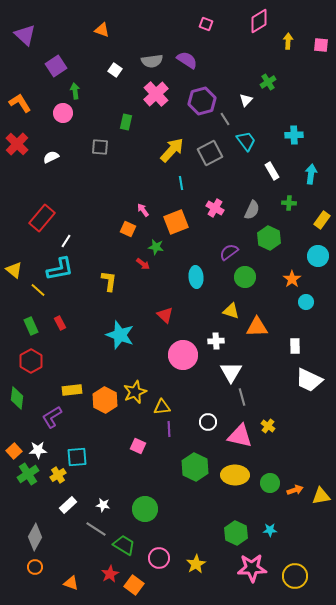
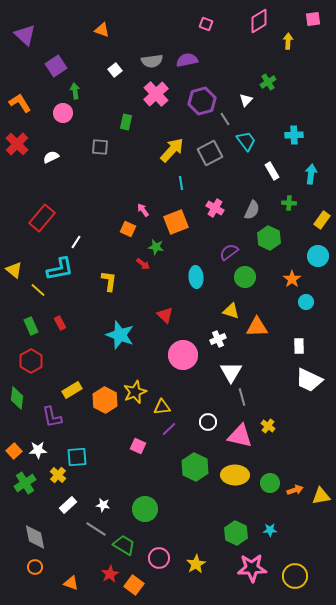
pink square at (321, 45): moved 8 px left, 26 px up; rotated 14 degrees counterclockwise
purple semicircle at (187, 60): rotated 45 degrees counterclockwise
white square at (115, 70): rotated 16 degrees clockwise
white line at (66, 241): moved 10 px right, 1 px down
white cross at (216, 341): moved 2 px right, 2 px up; rotated 21 degrees counterclockwise
white rectangle at (295, 346): moved 4 px right
yellow rectangle at (72, 390): rotated 24 degrees counterclockwise
purple L-shape at (52, 417): rotated 70 degrees counterclockwise
purple line at (169, 429): rotated 49 degrees clockwise
green cross at (28, 474): moved 3 px left, 9 px down
yellow cross at (58, 475): rotated 14 degrees counterclockwise
gray diamond at (35, 537): rotated 40 degrees counterclockwise
